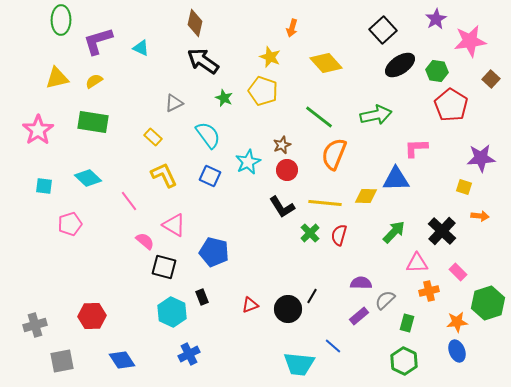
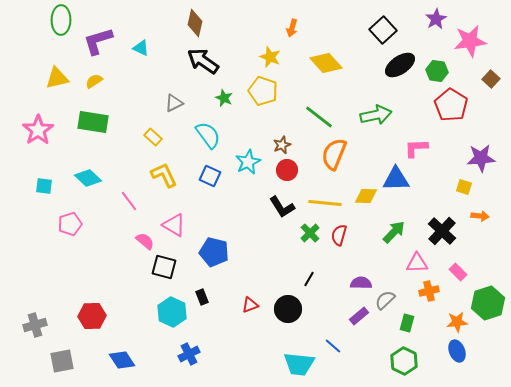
black line at (312, 296): moved 3 px left, 17 px up
